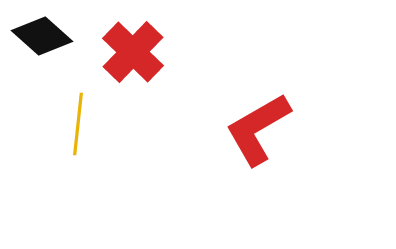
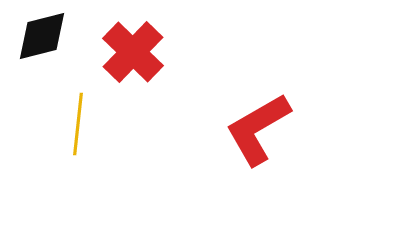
black diamond: rotated 56 degrees counterclockwise
